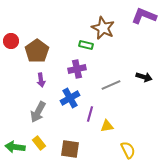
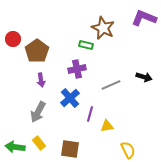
purple L-shape: moved 2 px down
red circle: moved 2 px right, 2 px up
blue cross: rotated 12 degrees counterclockwise
